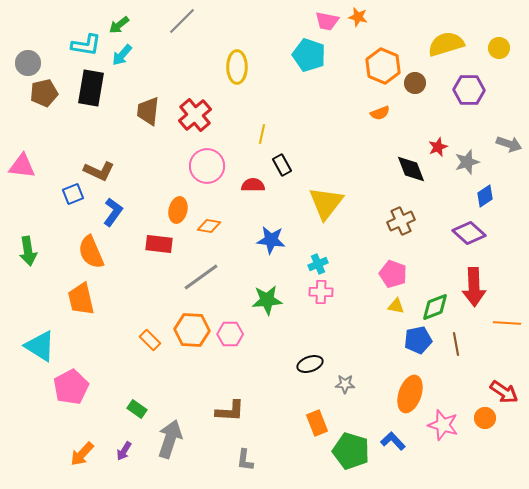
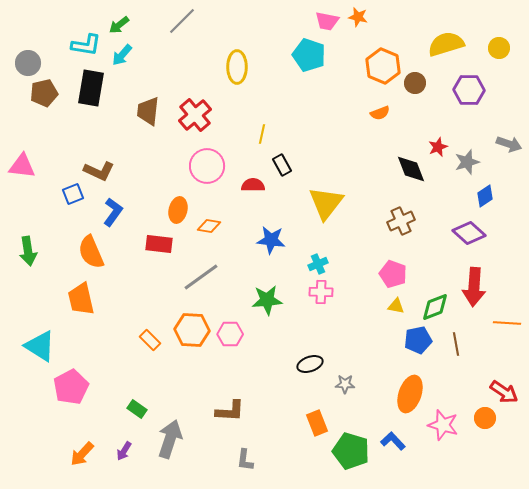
red arrow at (474, 287): rotated 6 degrees clockwise
